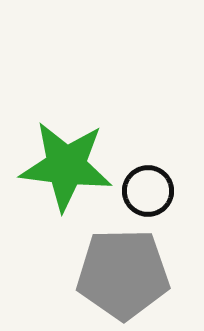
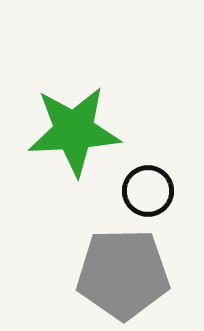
green star: moved 8 px right, 35 px up; rotated 10 degrees counterclockwise
